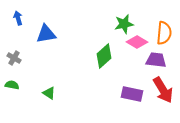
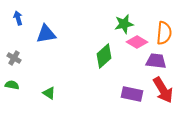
purple trapezoid: moved 1 px down
